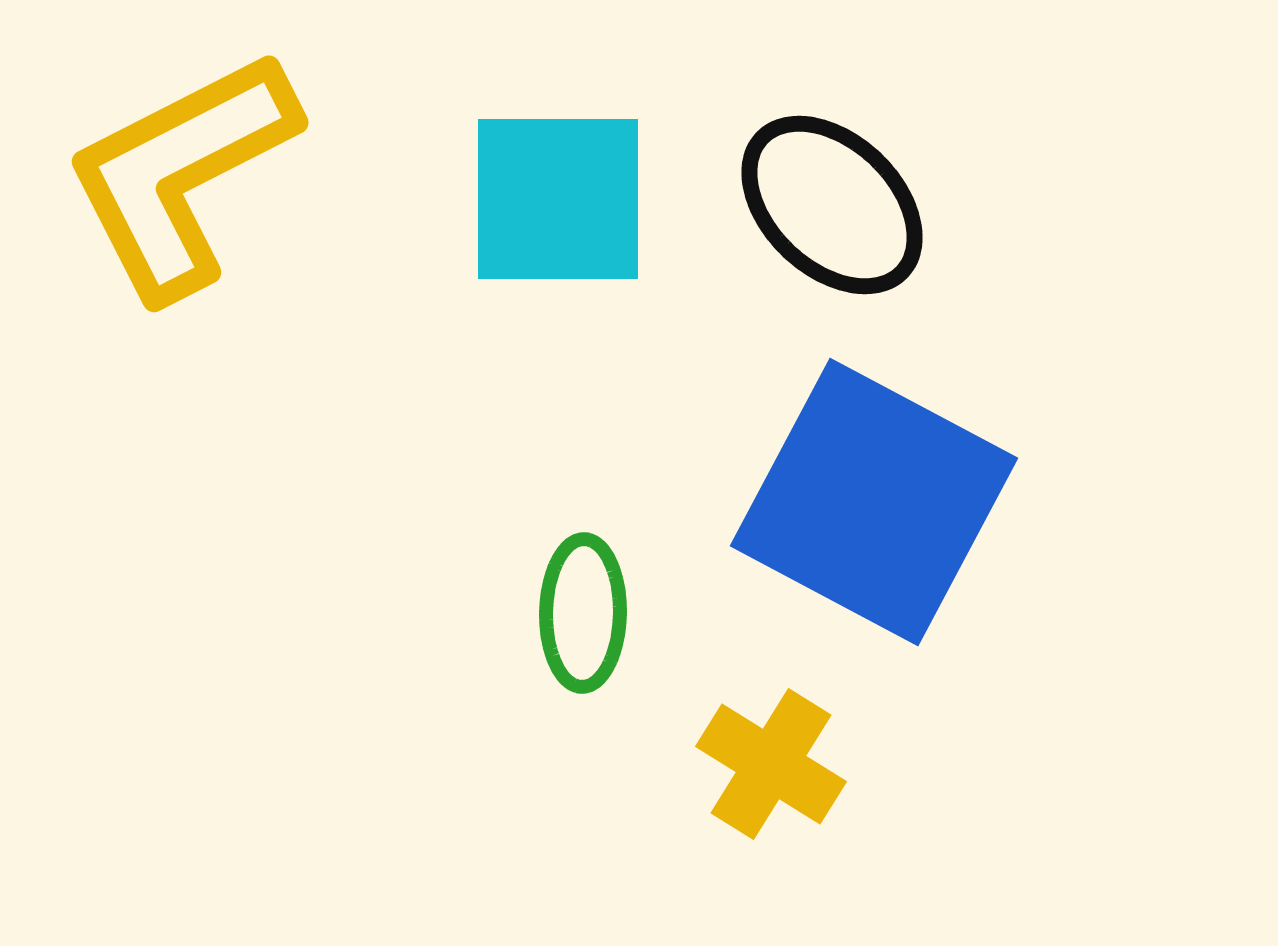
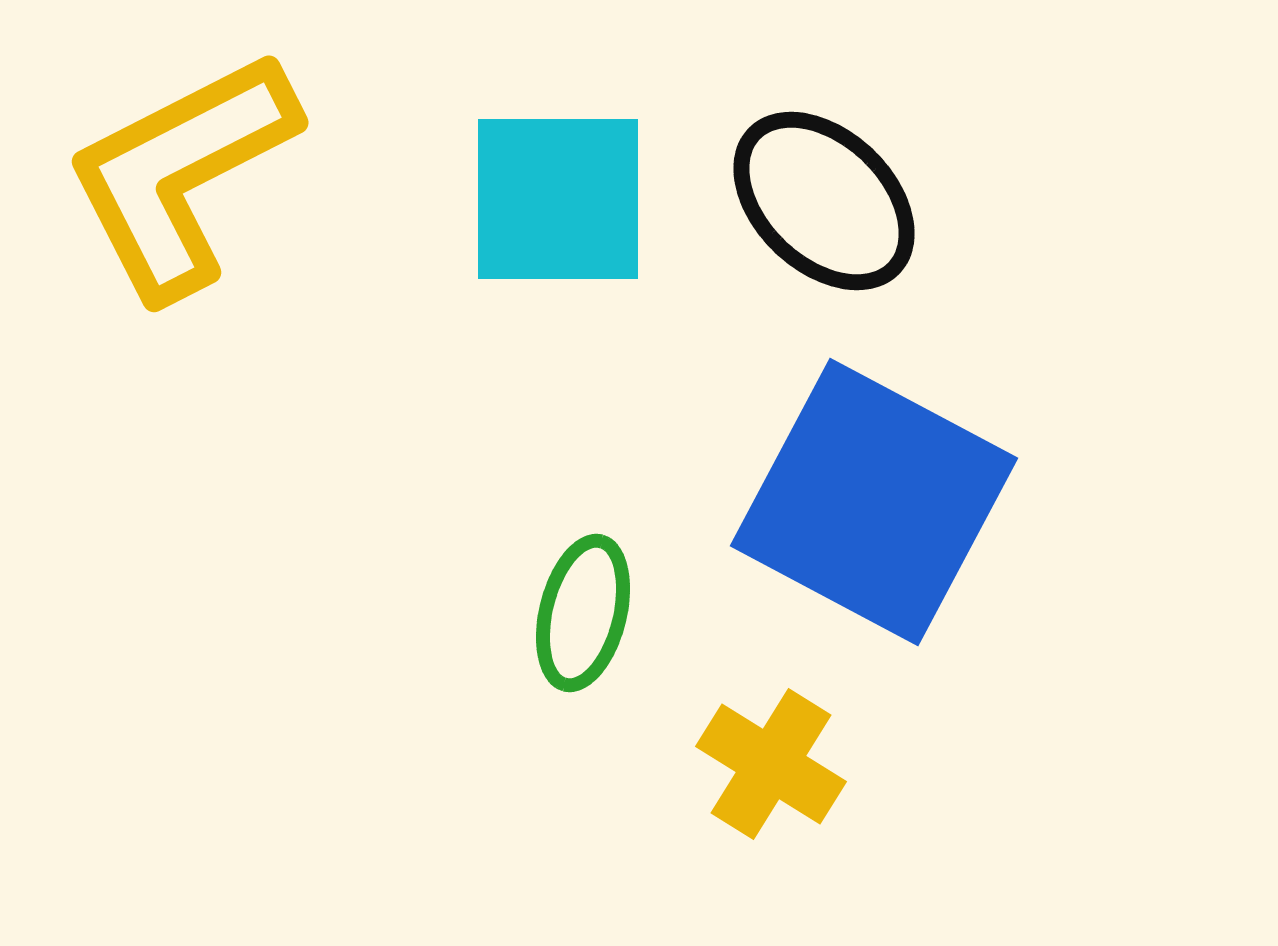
black ellipse: moved 8 px left, 4 px up
green ellipse: rotated 13 degrees clockwise
